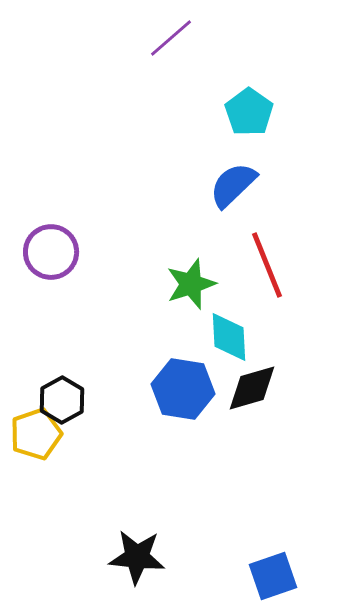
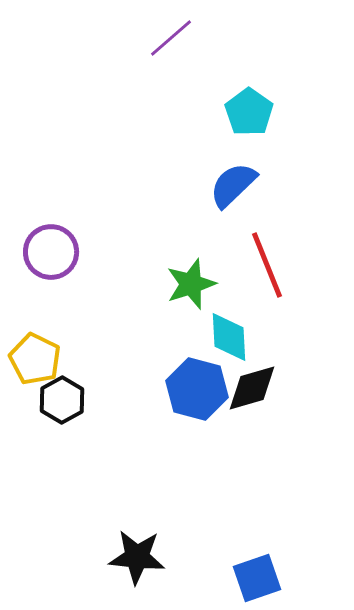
blue hexagon: moved 14 px right; rotated 6 degrees clockwise
yellow pentagon: moved 1 px left, 75 px up; rotated 27 degrees counterclockwise
blue square: moved 16 px left, 2 px down
